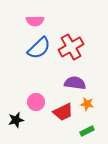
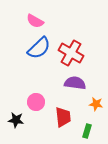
pink semicircle: rotated 30 degrees clockwise
red cross: moved 6 px down; rotated 30 degrees counterclockwise
orange star: moved 9 px right
red trapezoid: moved 5 px down; rotated 70 degrees counterclockwise
black star: rotated 21 degrees clockwise
green rectangle: rotated 48 degrees counterclockwise
